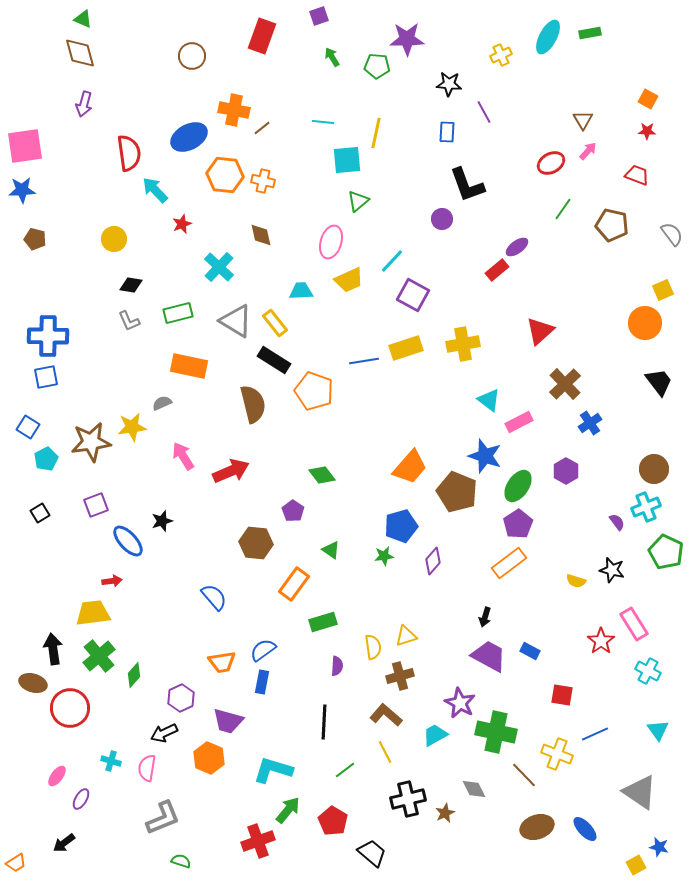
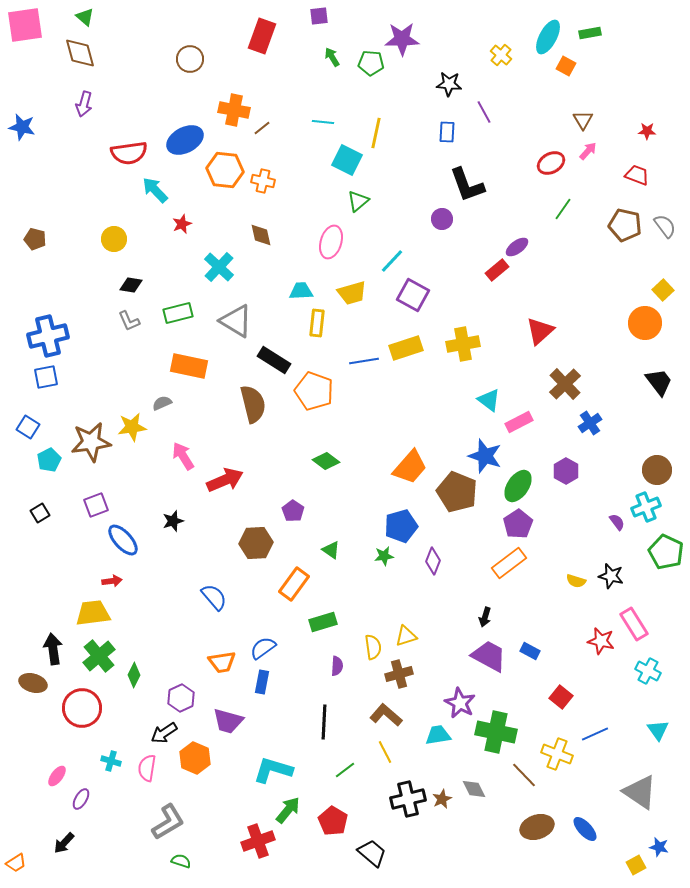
purple square at (319, 16): rotated 12 degrees clockwise
green triangle at (83, 19): moved 2 px right, 2 px up; rotated 18 degrees clockwise
purple star at (407, 39): moved 5 px left
yellow cross at (501, 55): rotated 25 degrees counterclockwise
brown circle at (192, 56): moved 2 px left, 3 px down
green pentagon at (377, 66): moved 6 px left, 3 px up
orange square at (648, 99): moved 82 px left, 33 px up
blue ellipse at (189, 137): moved 4 px left, 3 px down
pink square at (25, 146): moved 121 px up
red semicircle at (129, 153): rotated 90 degrees clockwise
cyan square at (347, 160): rotated 32 degrees clockwise
orange hexagon at (225, 175): moved 5 px up
blue star at (22, 190): moved 63 px up; rotated 16 degrees clockwise
brown pentagon at (612, 225): moved 13 px right
gray semicircle at (672, 234): moved 7 px left, 8 px up
yellow trapezoid at (349, 280): moved 3 px right, 13 px down; rotated 8 degrees clockwise
yellow square at (663, 290): rotated 20 degrees counterclockwise
yellow rectangle at (275, 323): moved 42 px right; rotated 44 degrees clockwise
blue cross at (48, 336): rotated 15 degrees counterclockwise
cyan pentagon at (46, 459): moved 3 px right, 1 px down
brown circle at (654, 469): moved 3 px right, 1 px down
red arrow at (231, 471): moved 6 px left, 9 px down
green diamond at (322, 475): moved 4 px right, 14 px up; rotated 16 degrees counterclockwise
black star at (162, 521): moved 11 px right
blue ellipse at (128, 541): moved 5 px left, 1 px up
brown hexagon at (256, 543): rotated 8 degrees counterclockwise
purple diamond at (433, 561): rotated 20 degrees counterclockwise
black star at (612, 570): moved 1 px left, 6 px down
red star at (601, 641): rotated 24 degrees counterclockwise
blue semicircle at (263, 650): moved 2 px up
green diamond at (134, 675): rotated 15 degrees counterclockwise
brown cross at (400, 676): moved 1 px left, 2 px up
red square at (562, 695): moved 1 px left, 2 px down; rotated 30 degrees clockwise
red circle at (70, 708): moved 12 px right
black arrow at (164, 733): rotated 8 degrees counterclockwise
cyan trapezoid at (435, 735): moved 3 px right; rotated 20 degrees clockwise
orange hexagon at (209, 758): moved 14 px left
brown star at (445, 813): moved 3 px left, 14 px up
gray L-shape at (163, 818): moved 5 px right, 4 px down; rotated 9 degrees counterclockwise
black arrow at (64, 843): rotated 10 degrees counterclockwise
